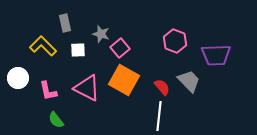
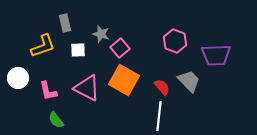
yellow L-shape: rotated 116 degrees clockwise
